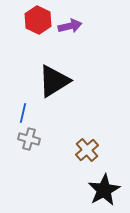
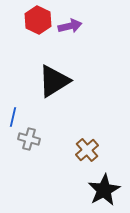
blue line: moved 10 px left, 4 px down
